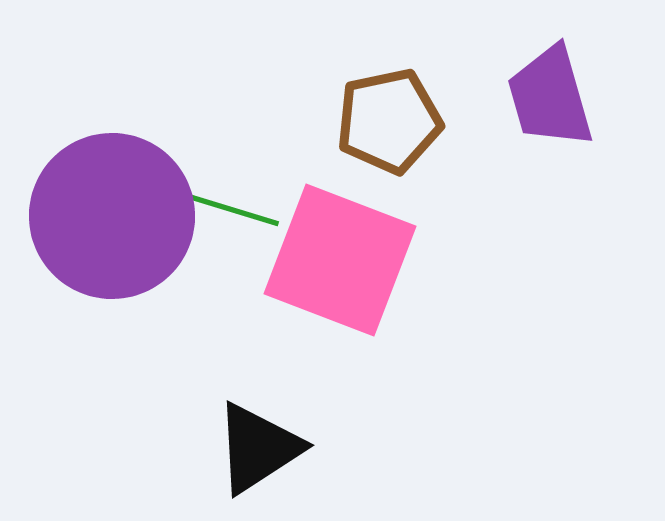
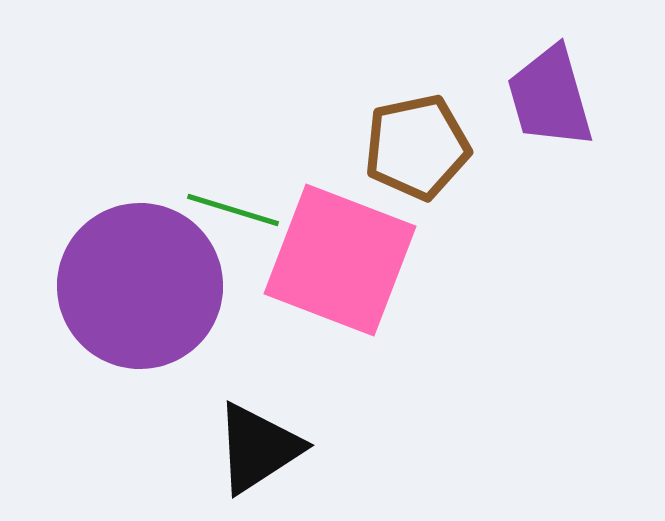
brown pentagon: moved 28 px right, 26 px down
purple circle: moved 28 px right, 70 px down
